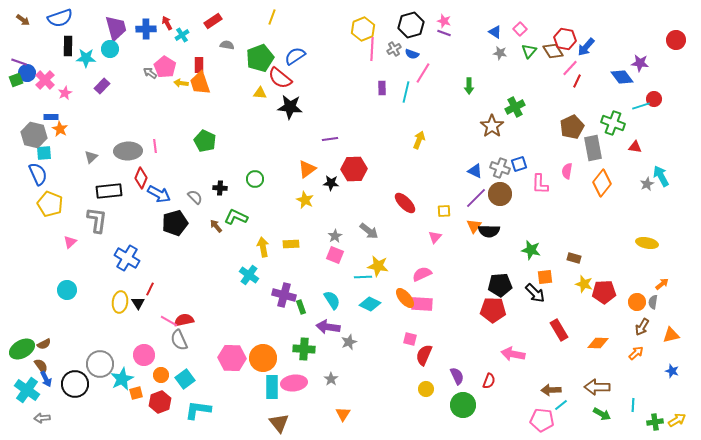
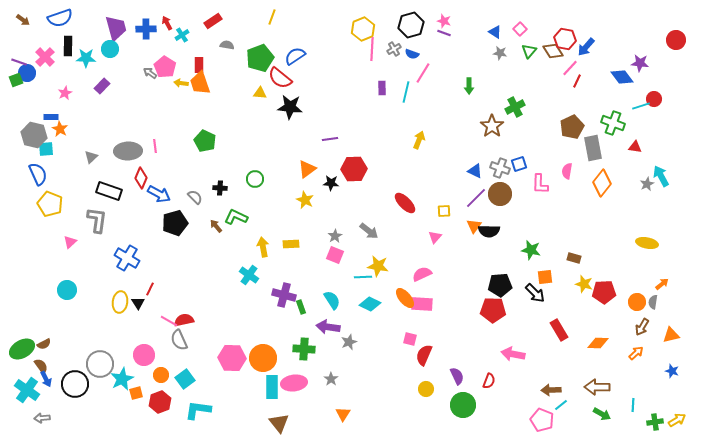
pink cross at (45, 80): moved 23 px up
cyan square at (44, 153): moved 2 px right, 4 px up
black rectangle at (109, 191): rotated 25 degrees clockwise
pink pentagon at (542, 420): rotated 15 degrees clockwise
